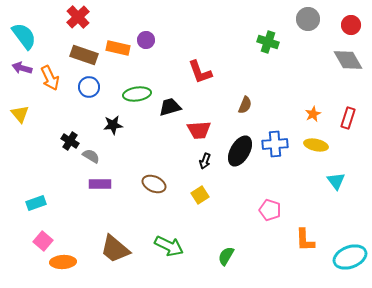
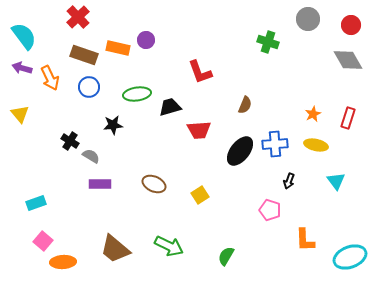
black ellipse: rotated 8 degrees clockwise
black arrow: moved 84 px right, 20 px down
